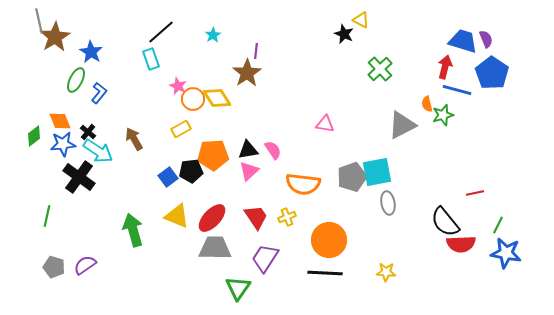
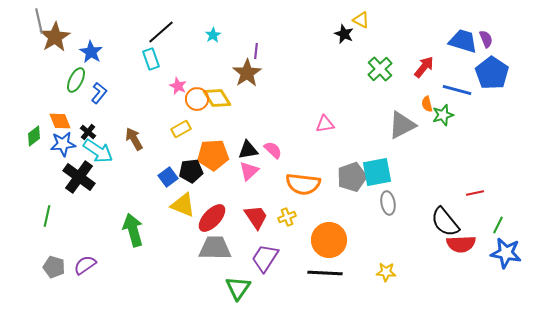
red arrow at (445, 67): moved 21 px left; rotated 25 degrees clockwise
orange circle at (193, 99): moved 4 px right
pink triangle at (325, 124): rotated 18 degrees counterclockwise
pink semicircle at (273, 150): rotated 12 degrees counterclockwise
yellow triangle at (177, 216): moved 6 px right, 11 px up
